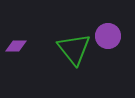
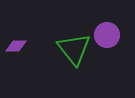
purple circle: moved 1 px left, 1 px up
